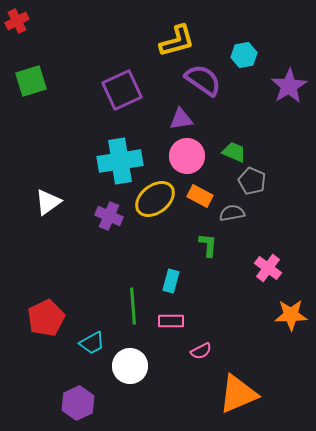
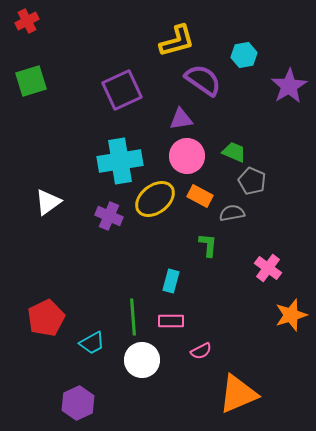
red cross: moved 10 px right
green line: moved 11 px down
orange star: rotated 16 degrees counterclockwise
white circle: moved 12 px right, 6 px up
